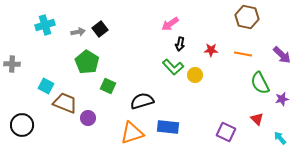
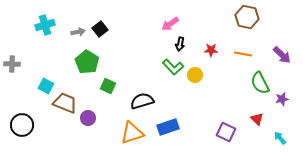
blue rectangle: rotated 25 degrees counterclockwise
